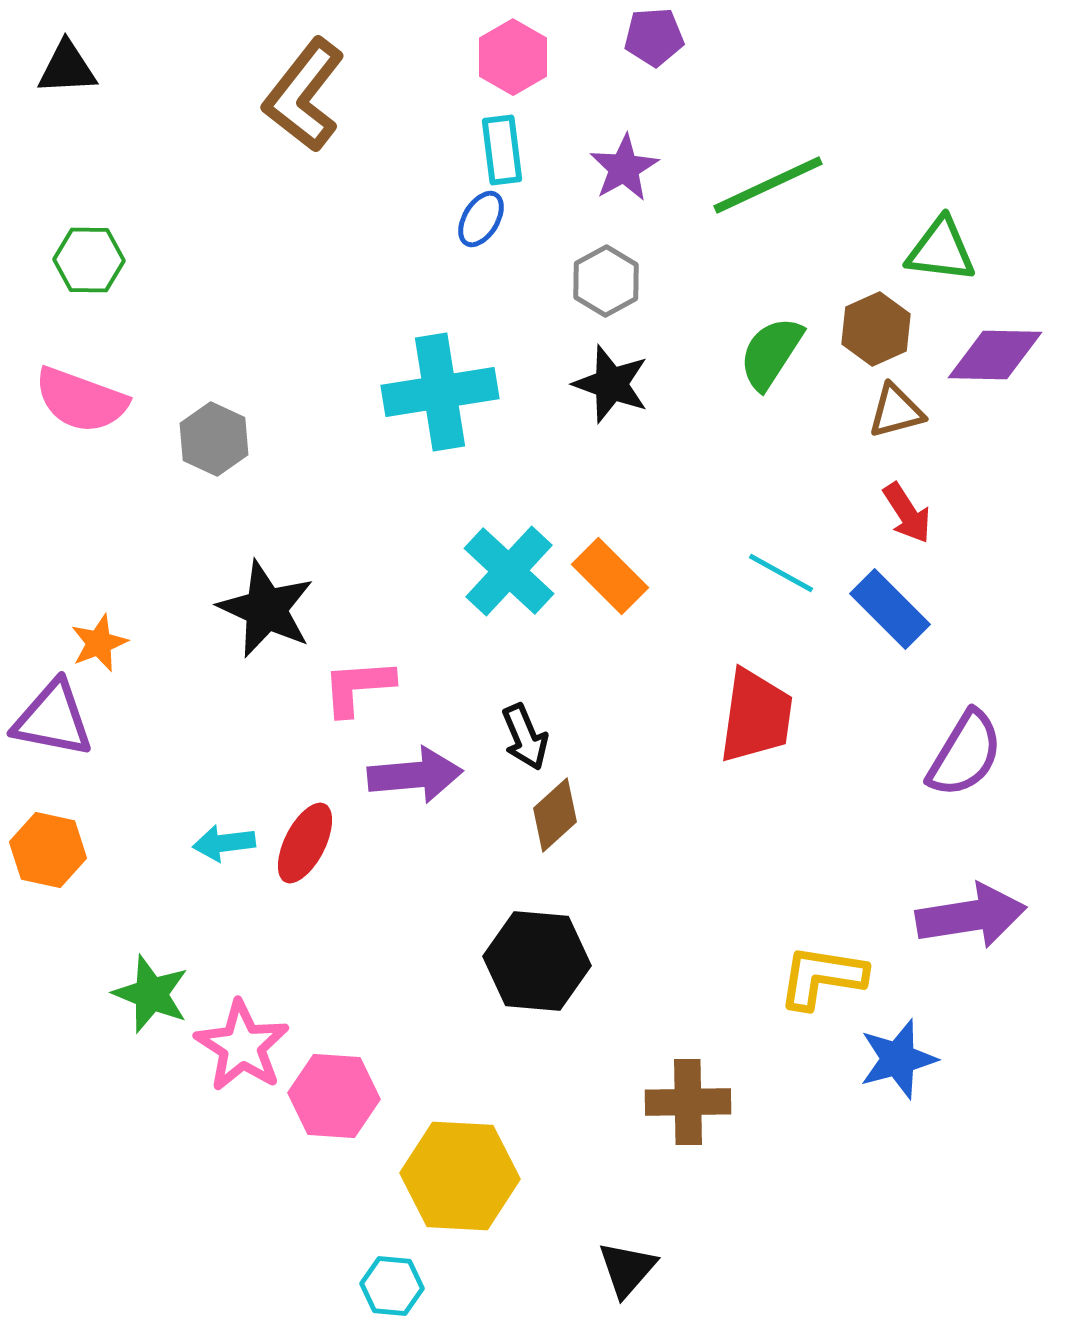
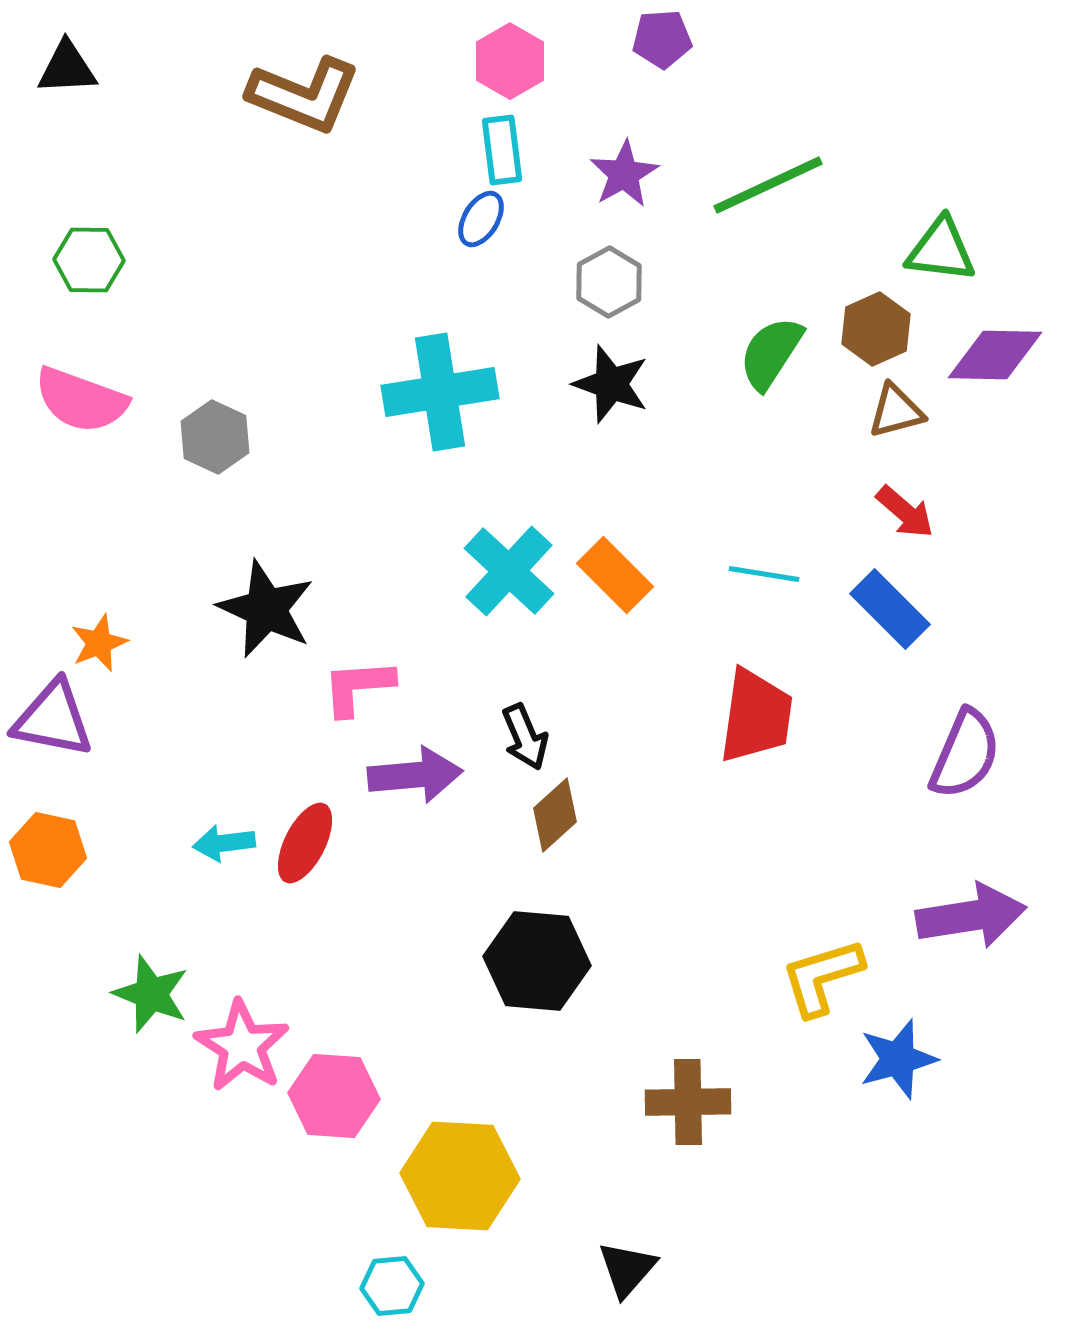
purple pentagon at (654, 37): moved 8 px right, 2 px down
pink hexagon at (513, 57): moved 3 px left, 4 px down
brown L-shape at (304, 95): rotated 106 degrees counterclockwise
purple star at (624, 168): moved 6 px down
gray hexagon at (606, 281): moved 3 px right, 1 px down
gray hexagon at (214, 439): moved 1 px right, 2 px up
red arrow at (907, 513): moved 2 px left, 1 px up; rotated 16 degrees counterclockwise
cyan line at (781, 573): moved 17 px left, 1 px down; rotated 20 degrees counterclockwise
orange rectangle at (610, 576): moved 5 px right, 1 px up
purple semicircle at (965, 754): rotated 8 degrees counterclockwise
yellow L-shape at (822, 977): rotated 26 degrees counterclockwise
cyan hexagon at (392, 1286): rotated 10 degrees counterclockwise
